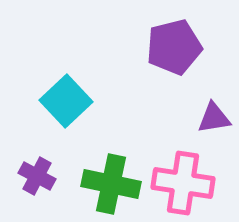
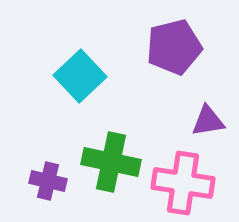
cyan square: moved 14 px right, 25 px up
purple triangle: moved 6 px left, 3 px down
purple cross: moved 11 px right, 5 px down; rotated 15 degrees counterclockwise
green cross: moved 22 px up
